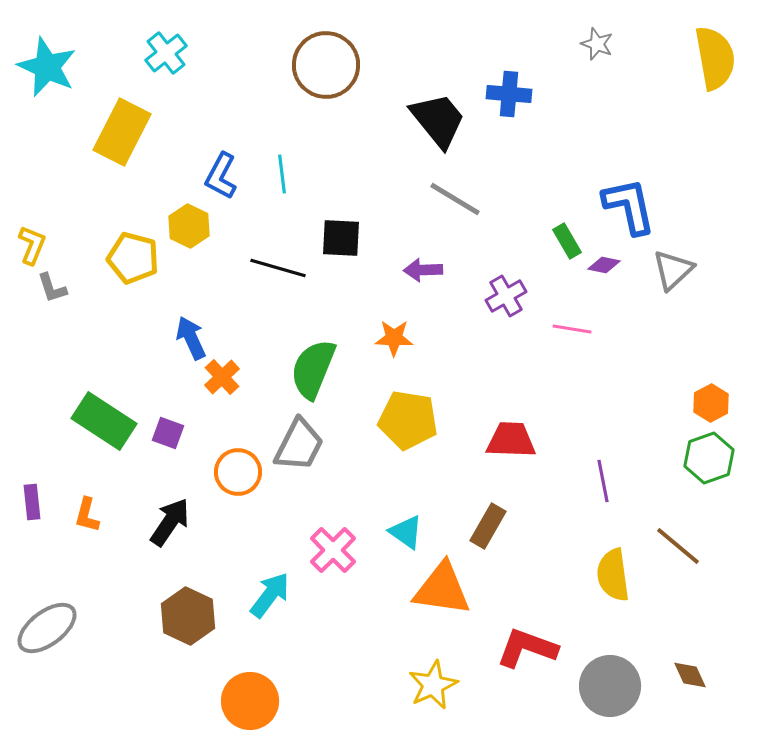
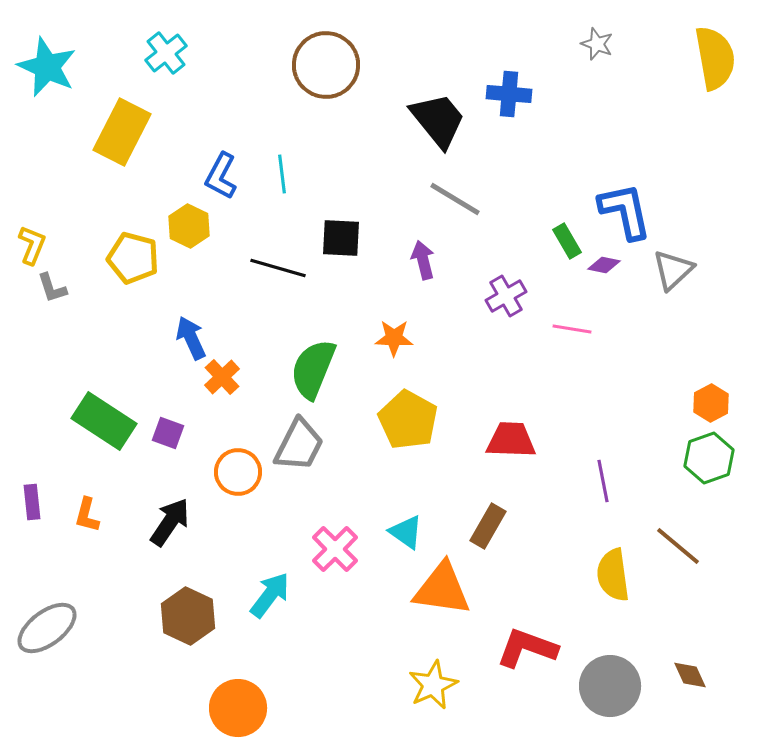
blue L-shape at (629, 206): moved 4 px left, 5 px down
purple arrow at (423, 270): moved 10 px up; rotated 78 degrees clockwise
yellow pentagon at (408, 420): rotated 20 degrees clockwise
pink cross at (333, 550): moved 2 px right, 1 px up
orange circle at (250, 701): moved 12 px left, 7 px down
